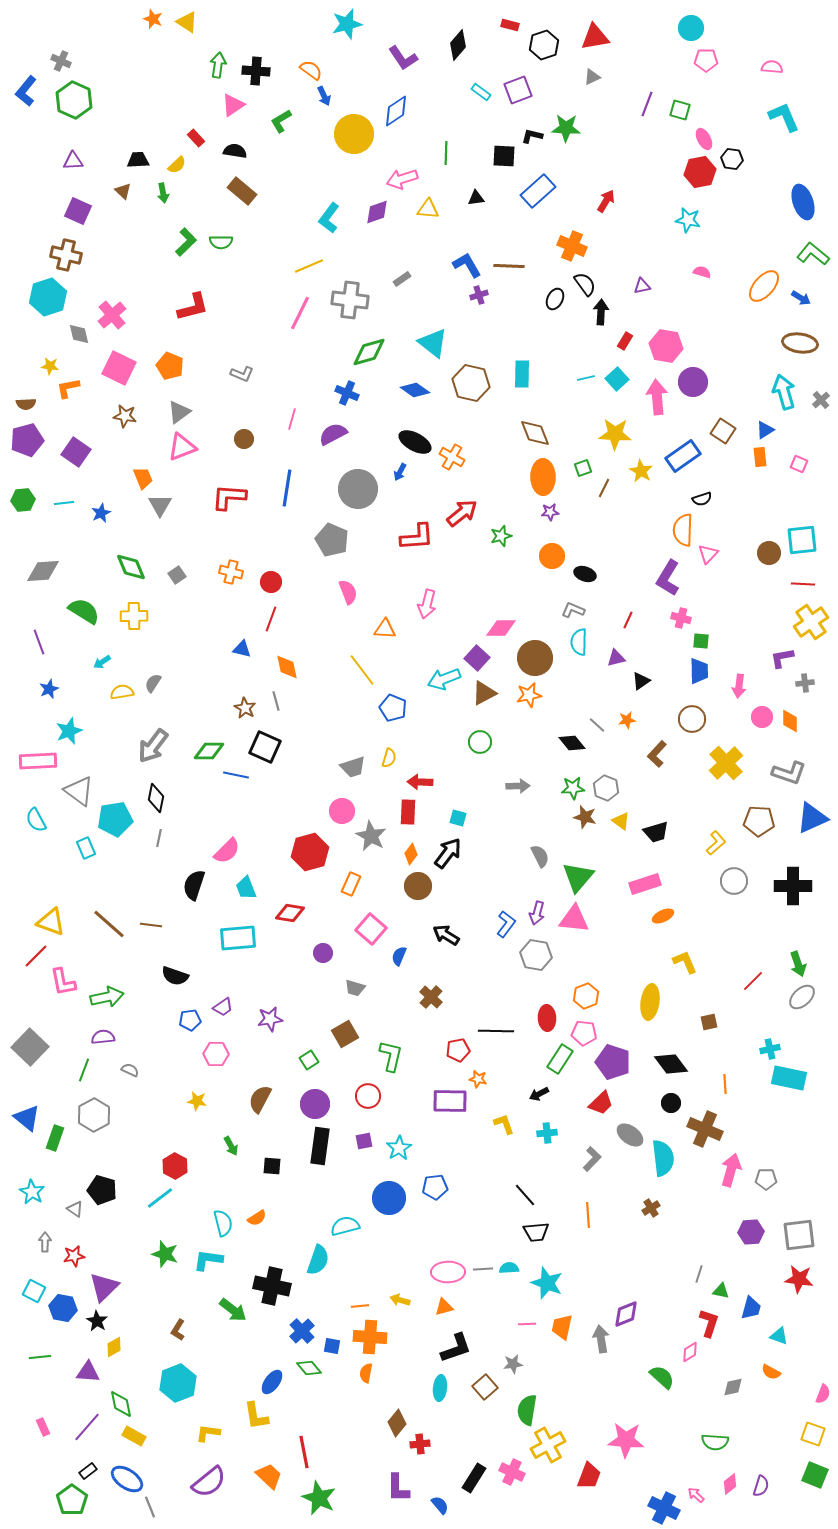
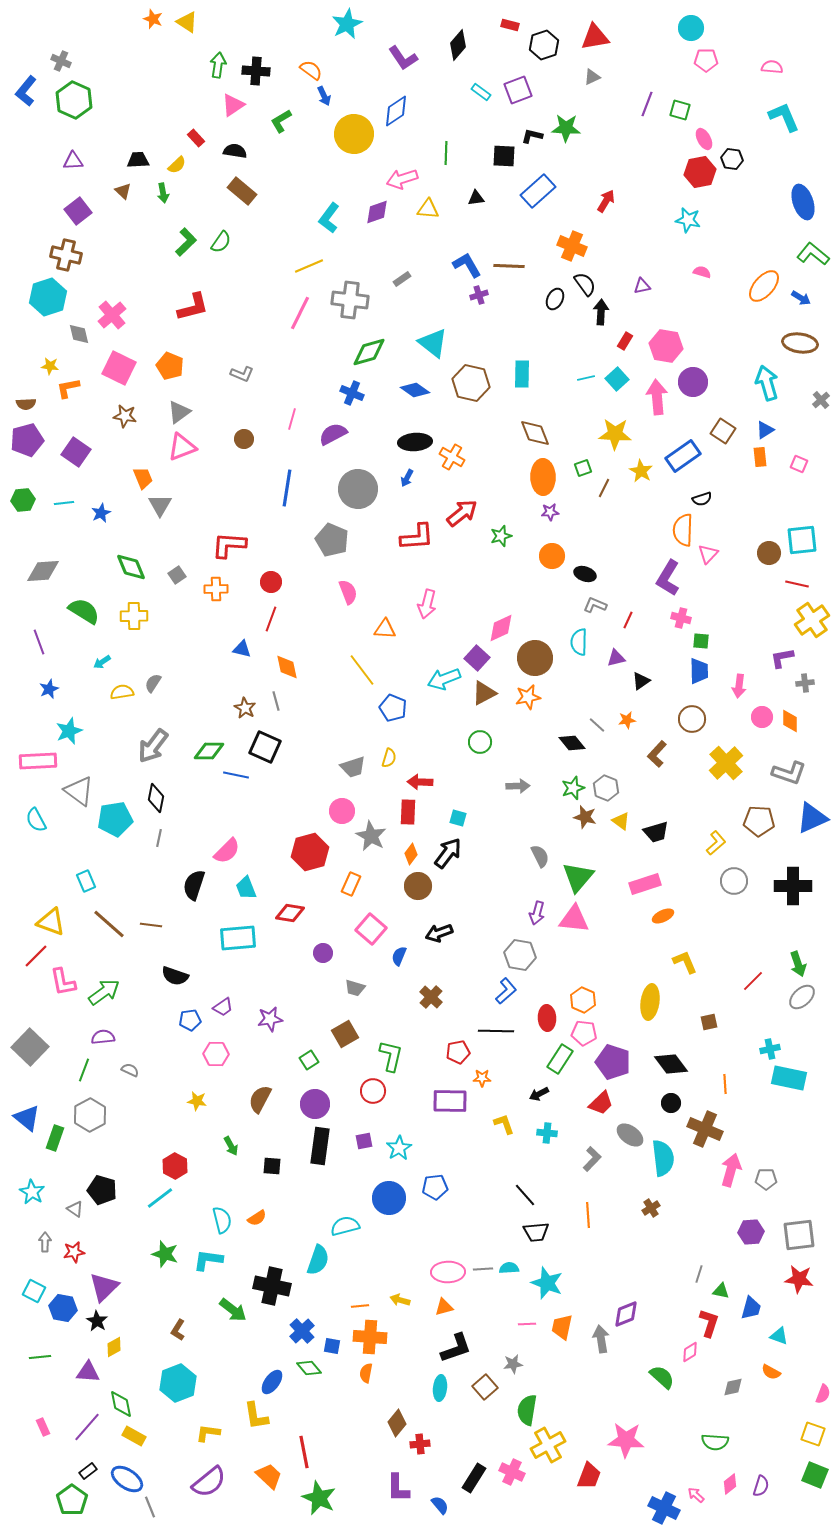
cyan star at (347, 24): rotated 12 degrees counterclockwise
purple square at (78, 211): rotated 28 degrees clockwise
green semicircle at (221, 242): rotated 55 degrees counterclockwise
cyan arrow at (784, 392): moved 17 px left, 9 px up
blue cross at (347, 393): moved 5 px right
black ellipse at (415, 442): rotated 32 degrees counterclockwise
blue arrow at (400, 472): moved 7 px right, 6 px down
red L-shape at (229, 497): moved 48 px down
orange cross at (231, 572): moved 15 px left, 17 px down; rotated 15 degrees counterclockwise
red line at (803, 584): moved 6 px left; rotated 10 degrees clockwise
gray L-shape at (573, 610): moved 22 px right, 5 px up
yellow cross at (811, 622): moved 1 px right, 2 px up
pink diamond at (501, 628): rotated 24 degrees counterclockwise
orange star at (529, 695): moved 1 px left, 2 px down
green star at (573, 788): rotated 15 degrees counterclockwise
cyan rectangle at (86, 848): moved 33 px down
blue L-shape at (506, 924): moved 67 px down; rotated 12 degrees clockwise
black arrow at (446, 935): moved 7 px left, 2 px up; rotated 52 degrees counterclockwise
gray hexagon at (536, 955): moved 16 px left
orange hexagon at (586, 996): moved 3 px left, 4 px down; rotated 15 degrees counterclockwise
green arrow at (107, 997): moved 3 px left, 5 px up; rotated 24 degrees counterclockwise
red pentagon at (458, 1050): moved 2 px down
orange star at (478, 1079): moved 4 px right, 1 px up; rotated 12 degrees counterclockwise
red circle at (368, 1096): moved 5 px right, 5 px up
gray hexagon at (94, 1115): moved 4 px left
cyan cross at (547, 1133): rotated 12 degrees clockwise
cyan semicircle at (223, 1223): moved 1 px left, 3 px up
red star at (74, 1256): moved 4 px up
